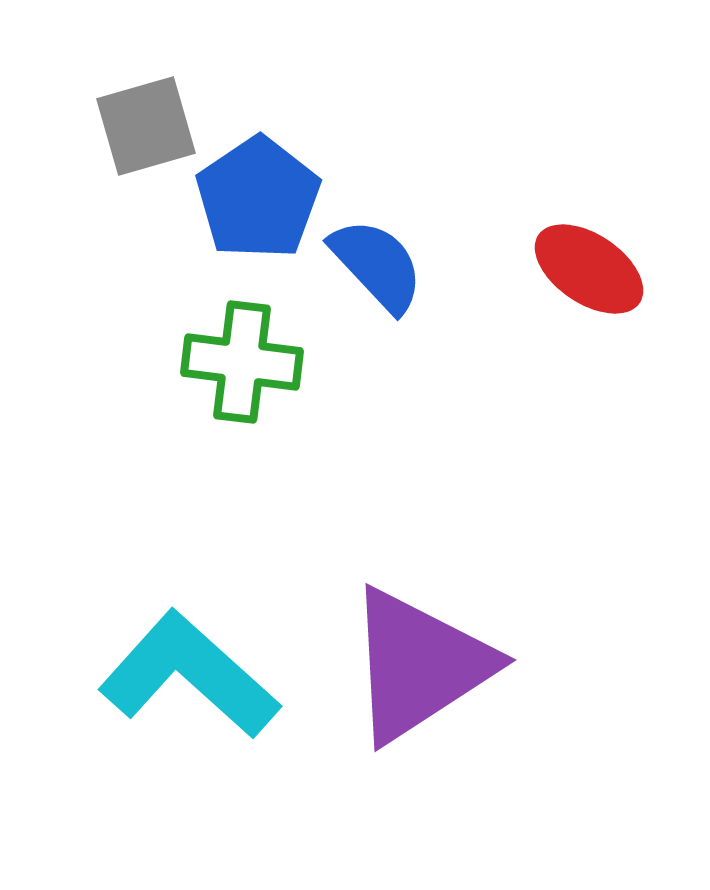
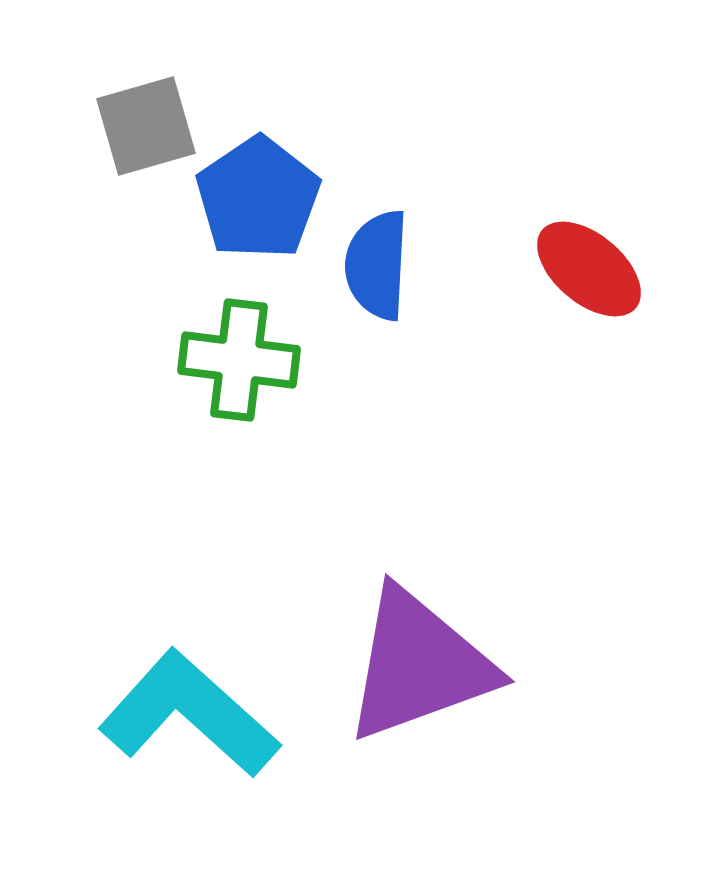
blue semicircle: rotated 134 degrees counterclockwise
red ellipse: rotated 6 degrees clockwise
green cross: moved 3 px left, 2 px up
purple triangle: rotated 13 degrees clockwise
cyan L-shape: moved 39 px down
